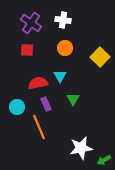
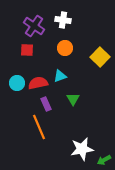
purple cross: moved 3 px right, 3 px down
cyan triangle: rotated 40 degrees clockwise
cyan circle: moved 24 px up
white star: moved 1 px right, 1 px down
